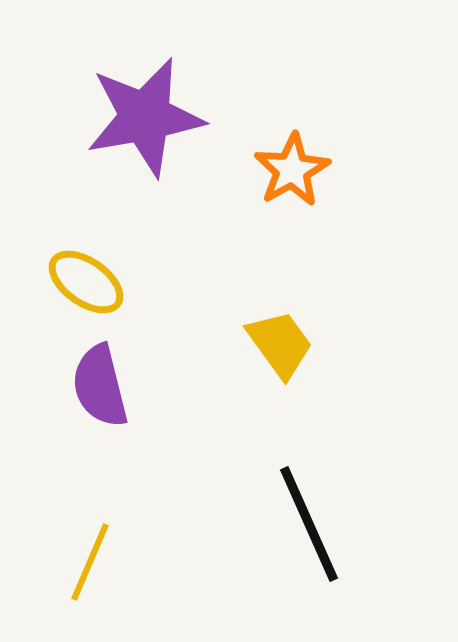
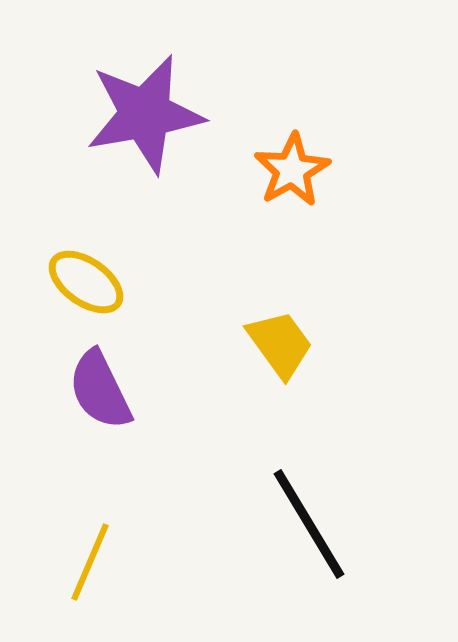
purple star: moved 3 px up
purple semicircle: moved 4 px down; rotated 12 degrees counterclockwise
black line: rotated 7 degrees counterclockwise
